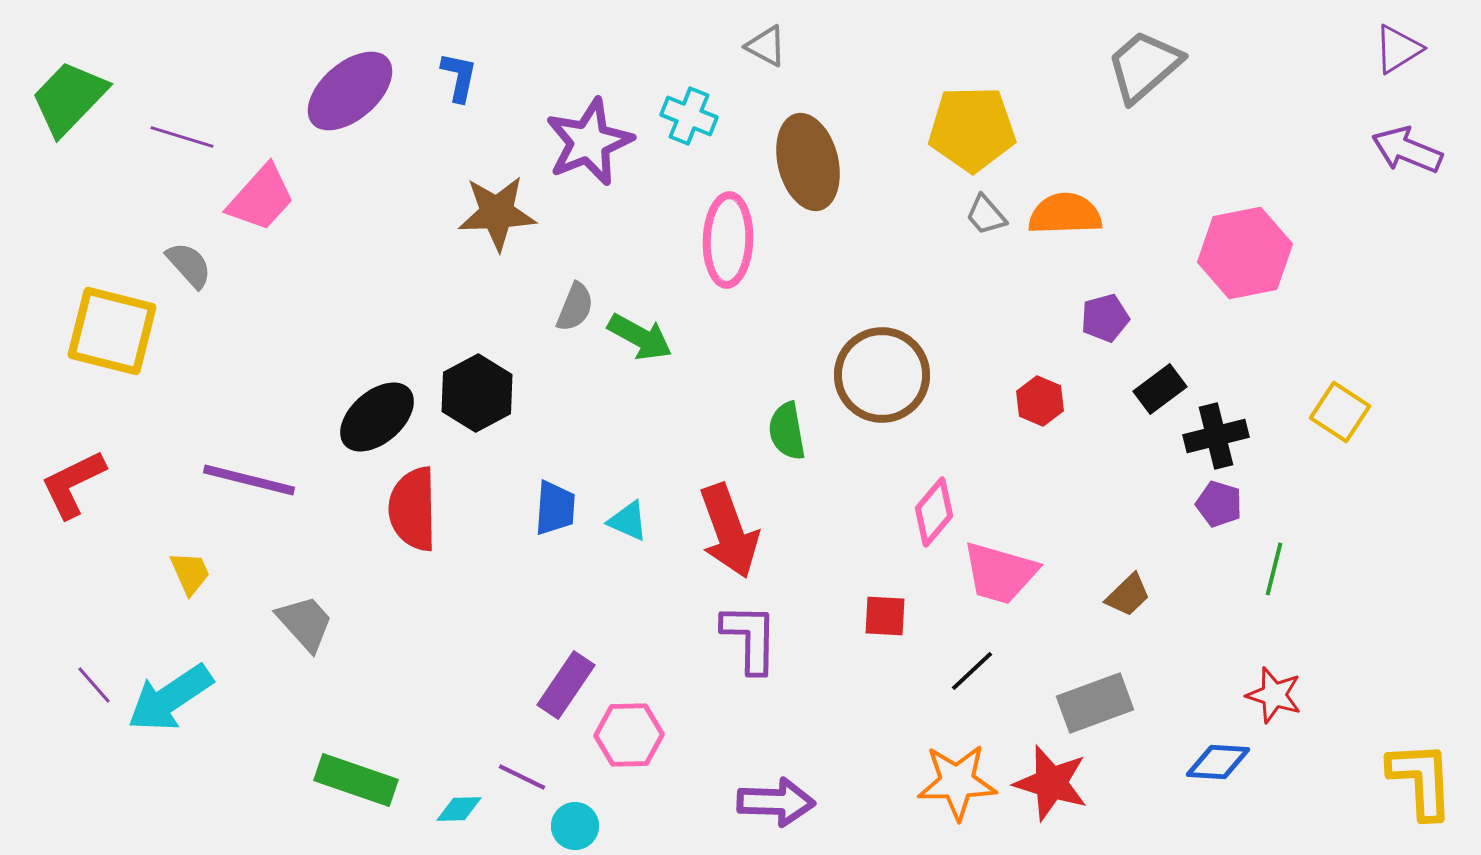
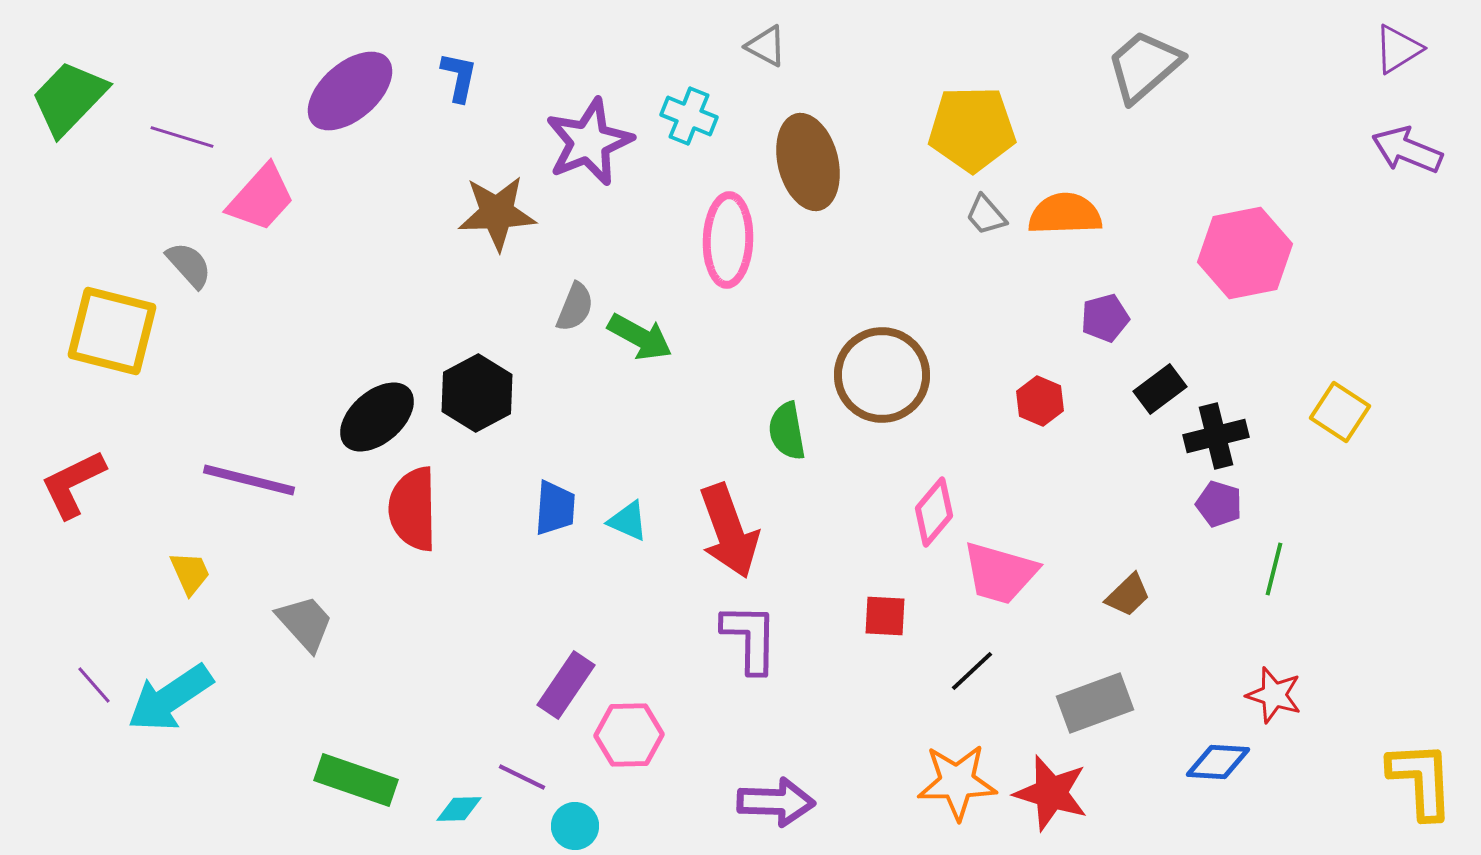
red star at (1051, 783): moved 10 px down
